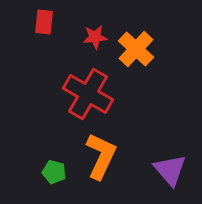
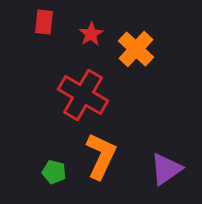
red star: moved 4 px left, 3 px up; rotated 25 degrees counterclockwise
red cross: moved 5 px left, 1 px down
purple triangle: moved 4 px left, 1 px up; rotated 36 degrees clockwise
